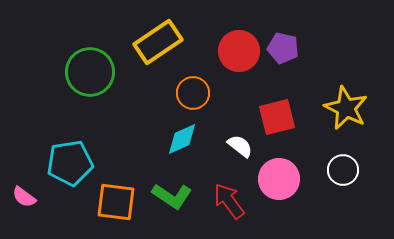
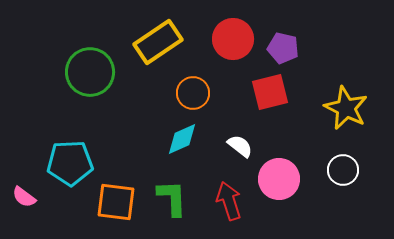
red circle: moved 6 px left, 12 px up
red square: moved 7 px left, 25 px up
cyan pentagon: rotated 6 degrees clockwise
green L-shape: moved 2 px down; rotated 126 degrees counterclockwise
red arrow: rotated 18 degrees clockwise
